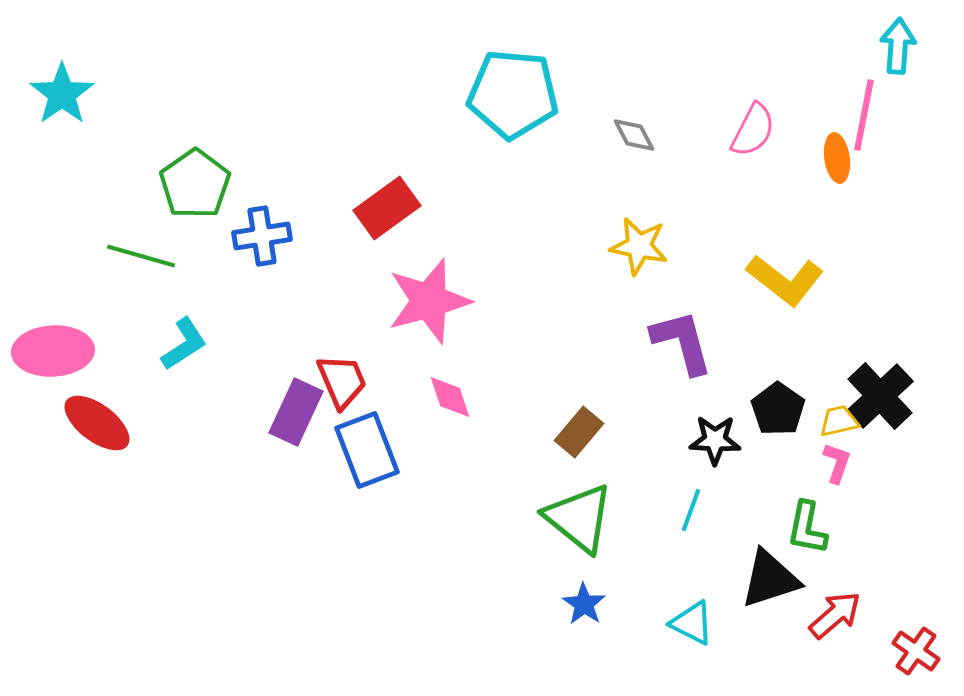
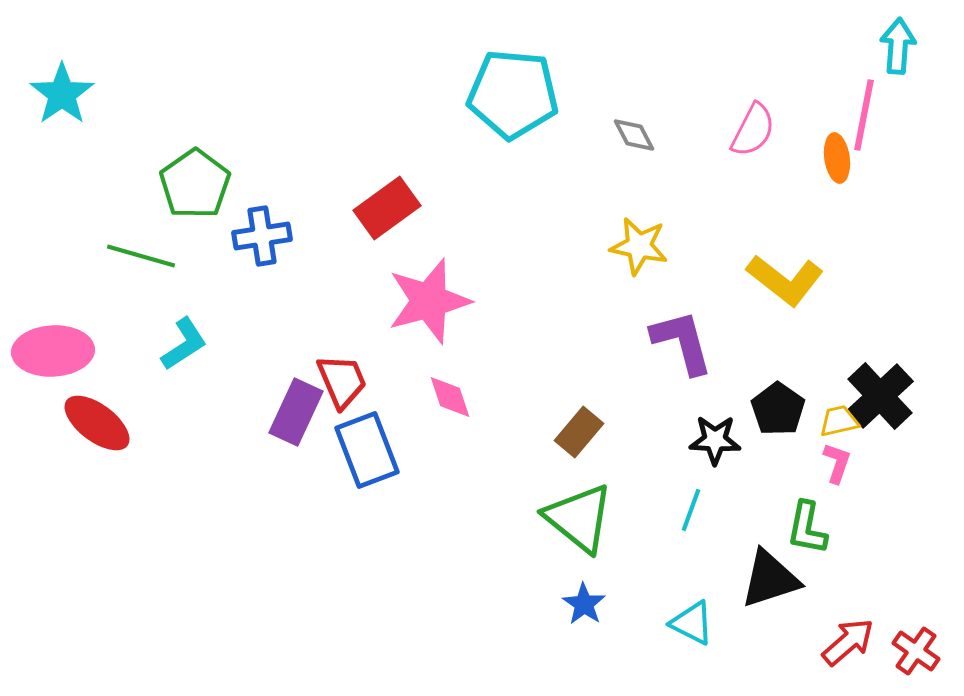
red arrow: moved 13 px right, 27 px down
